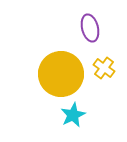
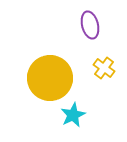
purple ellipse: moved 3 px up
yellow circle: moved 11 px left, 4 px down
